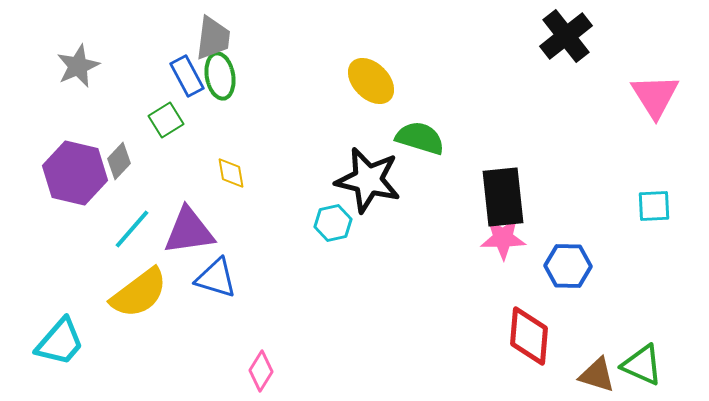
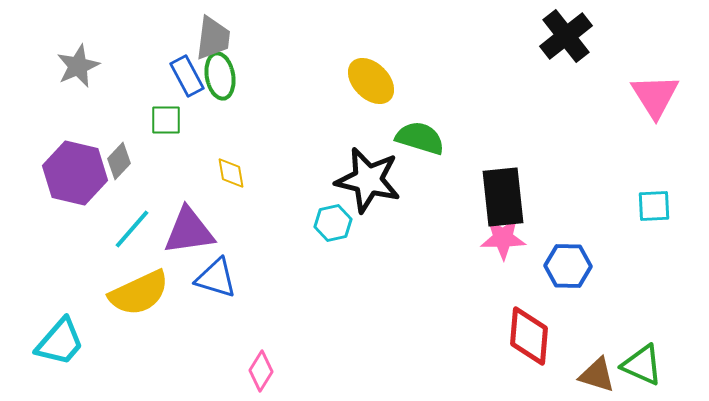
green square: rotated 32 degrees clockwise
yellow semicircle: rotated 12 degrees clockwise
